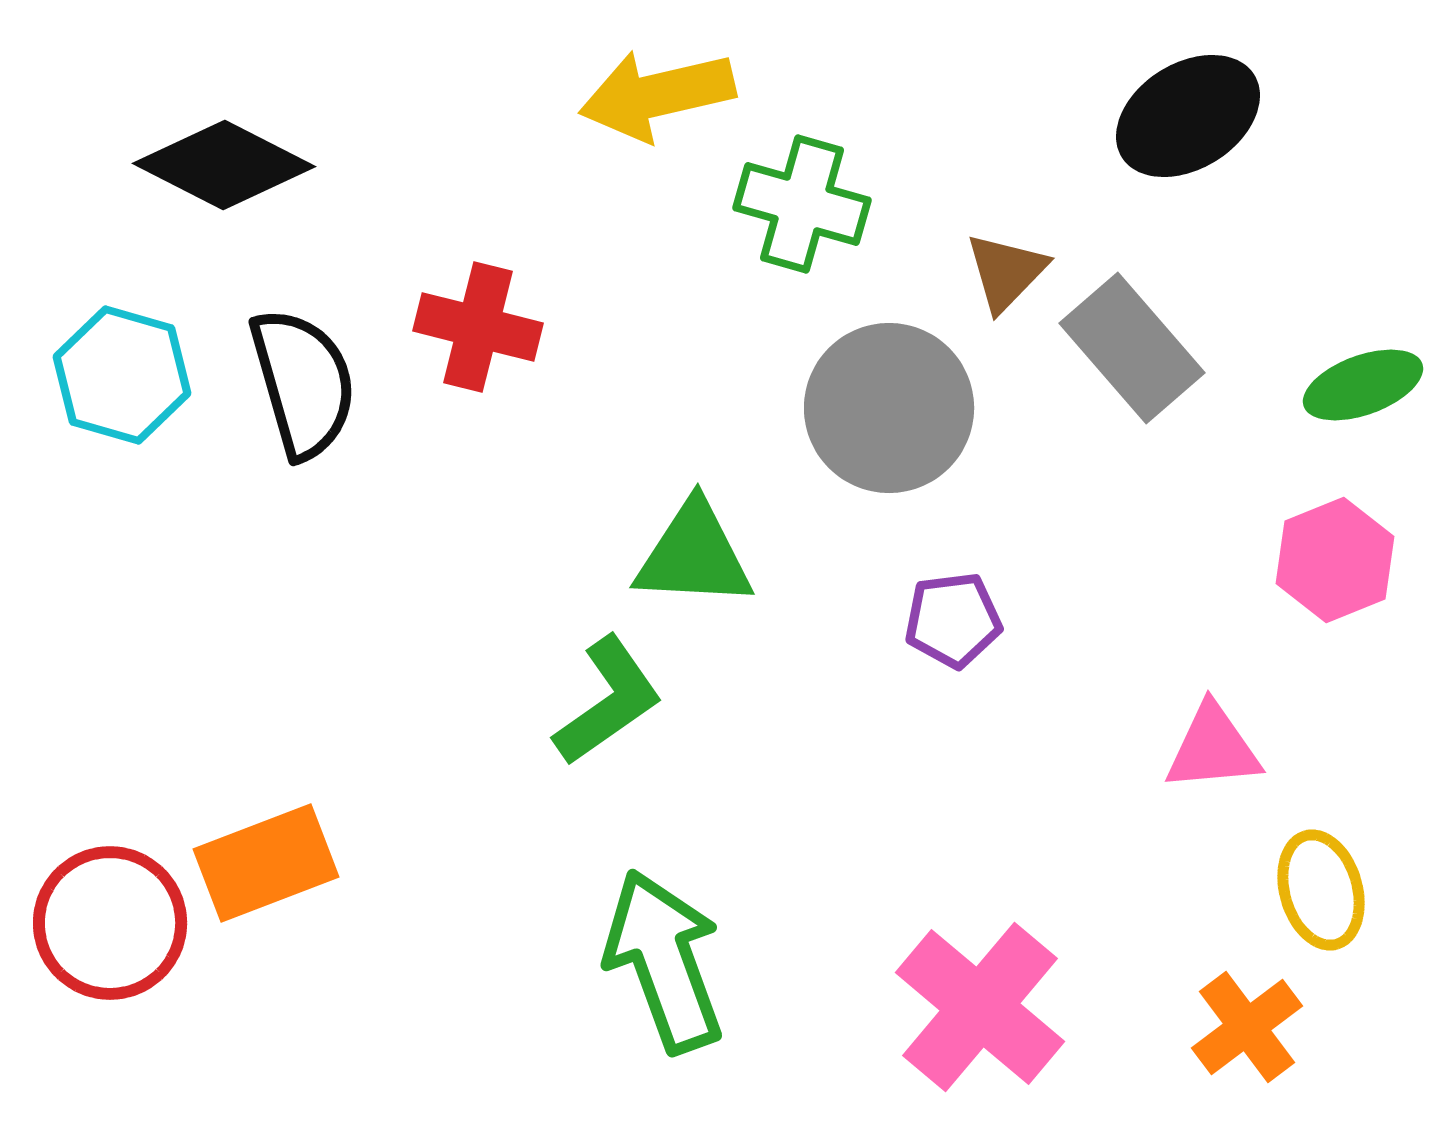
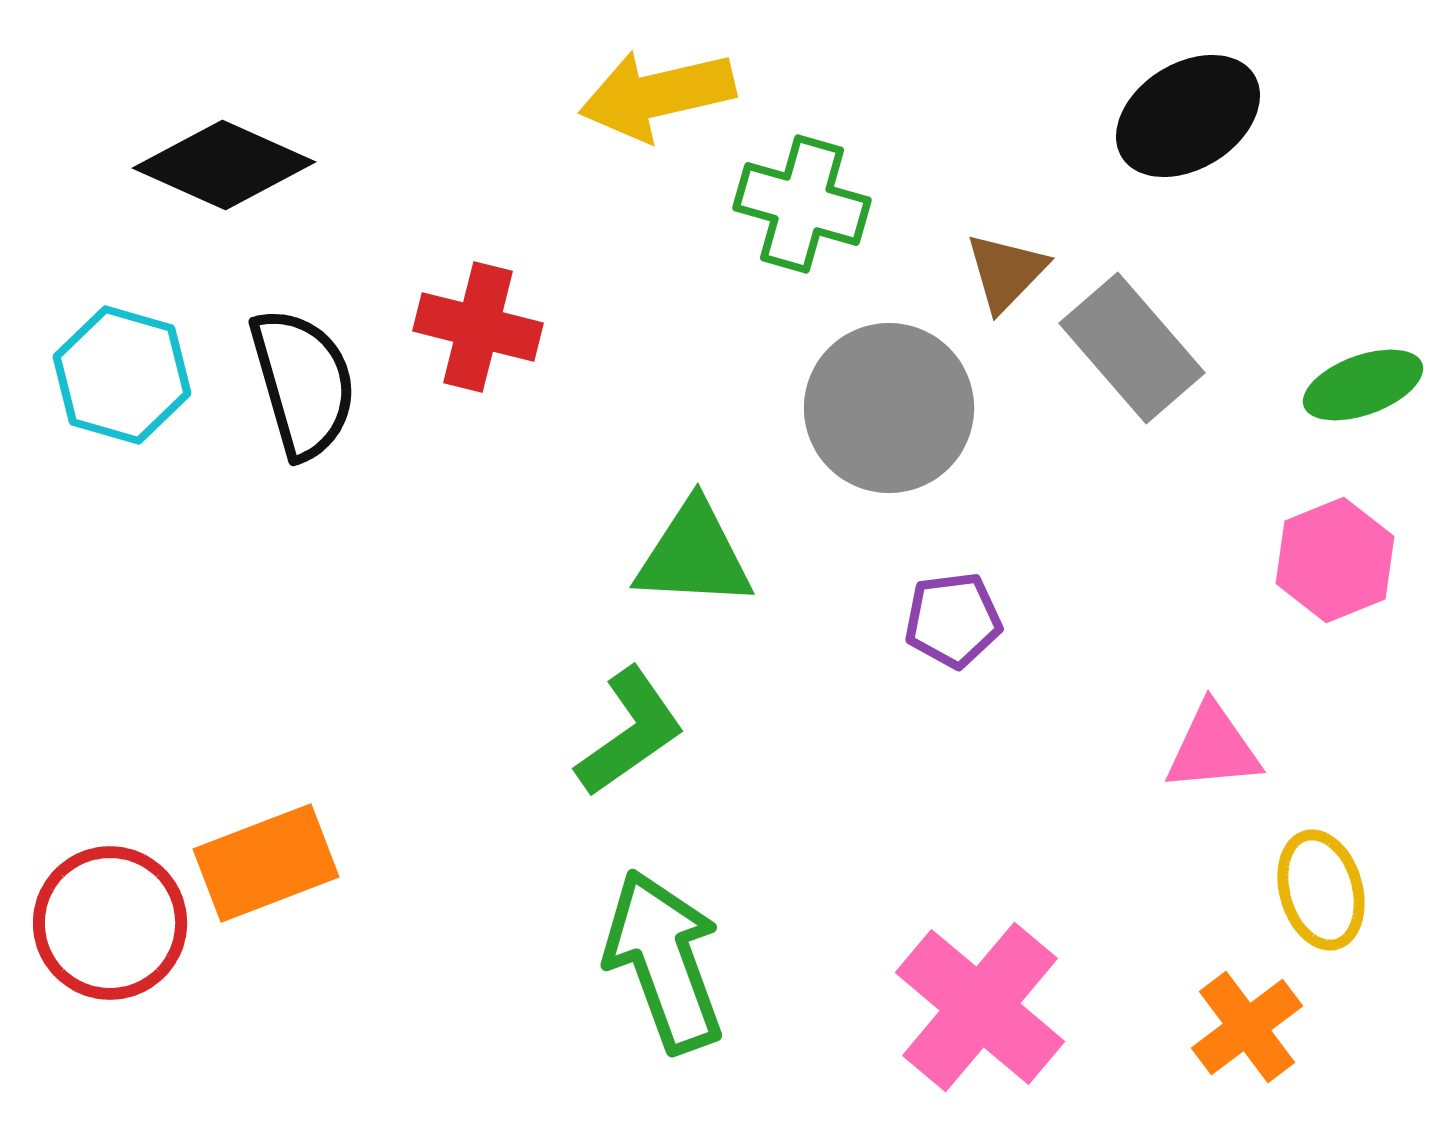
black diamond: rotated 3 degrees counterclockwise
green L-shape: moved 22 px right, 31 px down
